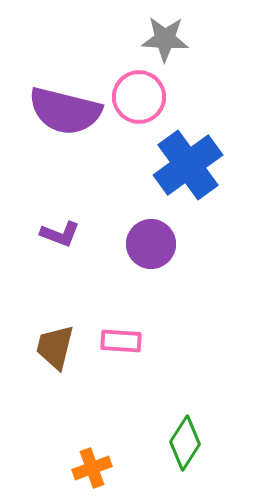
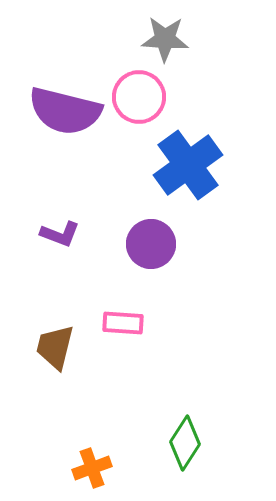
pink rectangle: moved 2 px right, 18 px up
